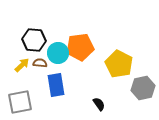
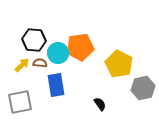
black semicircle: moved 1 px right
